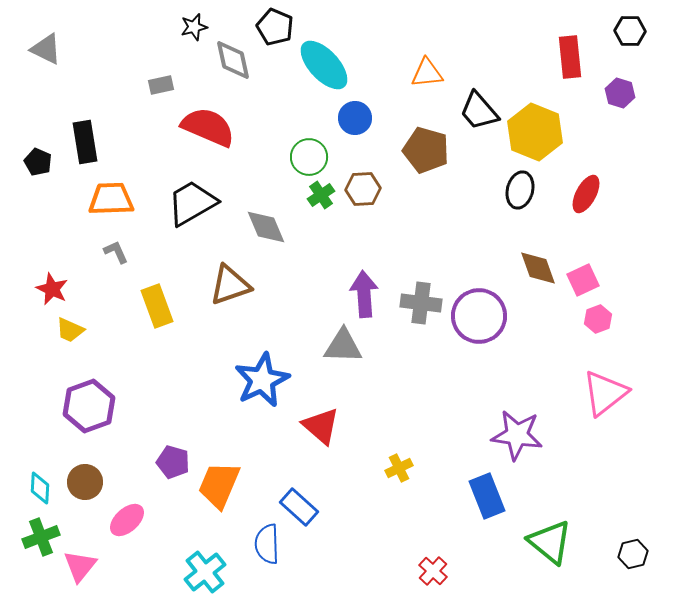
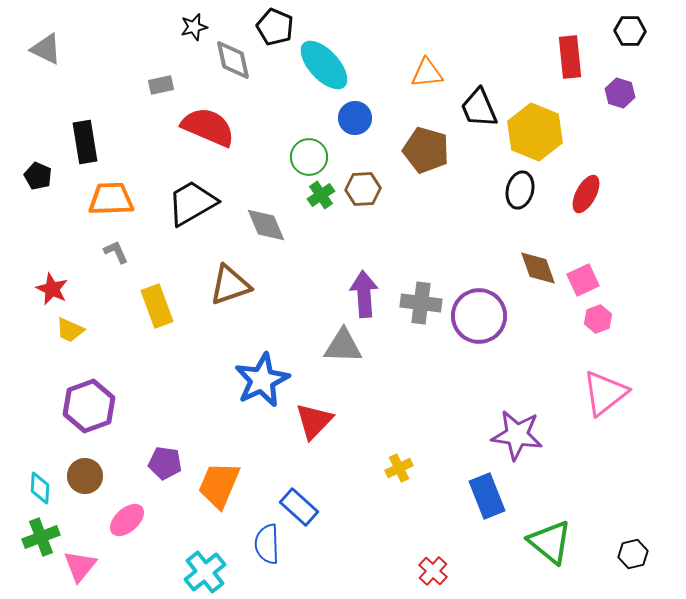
black trapezoid at (479, 111): moved 3 px up; rotated 18 degrees clockwise
black pentagon at (38, 162): moved 14 px down
gray diamond at (266, 227): moved 2 px up
red triangle at (321, 426): moved 7 px left, 5 px up; rotated 33 degrees clockwise
purple pentagon at (173, 462): moved 8 px left, 1 px down; rotated 8 degrees counterclockwise
brown circle at (85, 482): moved 6 px up
